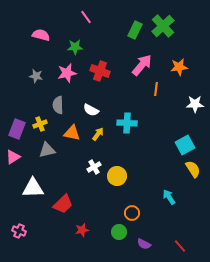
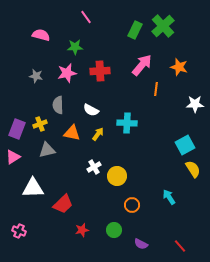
orange star: rotated 24 degrees clockwise
red cross: rotated 24 degrees counterclockwise
orange circle: moved 8 px up
green circle: moved 5 px left, 2 px up
purple semicircle: moved 3 px left
